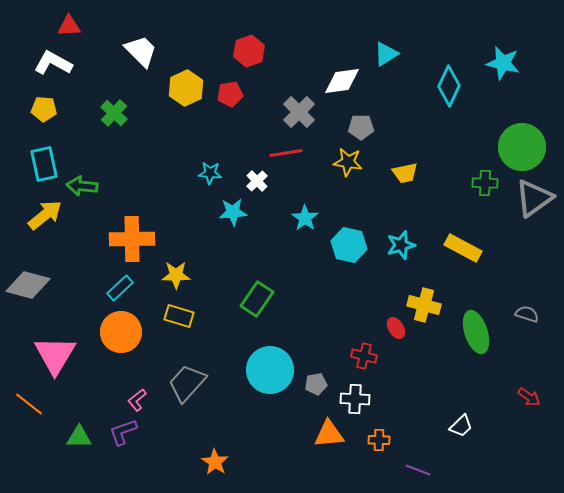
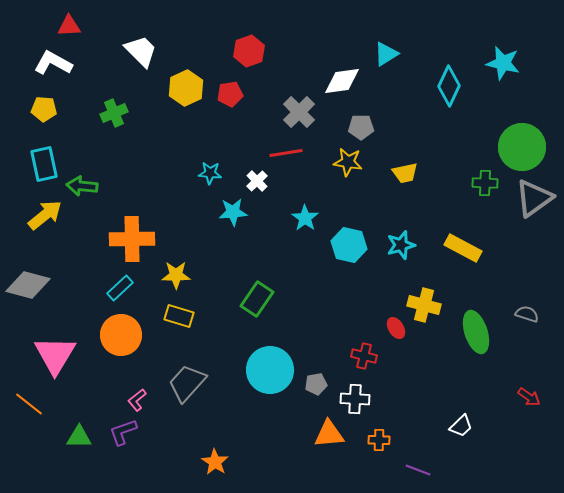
green cross at (114, 113): rotated 24 degrees clockwise
orange circle at (121, 332): moved 3 px down
